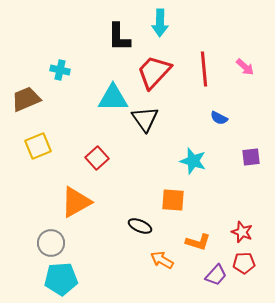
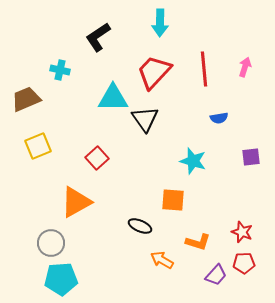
black L-shape: moved 21 px left; rotated 56 degrees clockwise
pink arrow: rotated 114 degrees counterclockwise
blue semicircle: rotated 36 degrees counterclockwise
